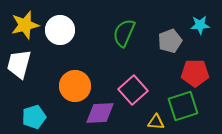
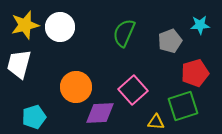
white circle: moved 3 px up
red pentagon: rotated 16 degrees counterclockwise
orange circle: moved 1 px right, 1 px down
